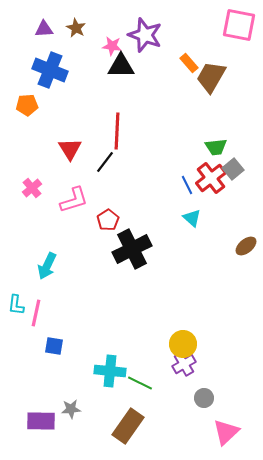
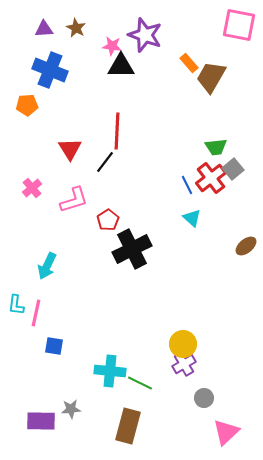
brown rectangle: rotated 20 degrees counterclockwise
